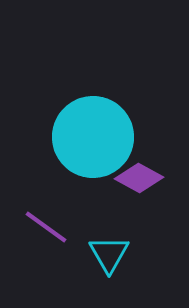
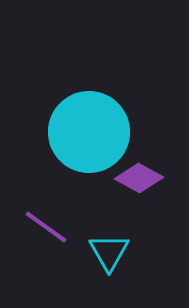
cyan circle: moved 4 px left, 5 px up
cyan triangle: moved 2 px up
